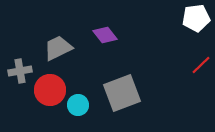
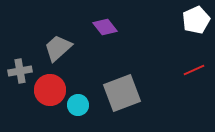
white pentagon: moved 2 px down; rotated 16 degrees counterclockwise
purple diamond: moved 8 px up
gray trapezoid: rotated 16 degrees counterclockwise
red line: moved 7 px left, 5 px down; rotated 20 degrees clockwise
